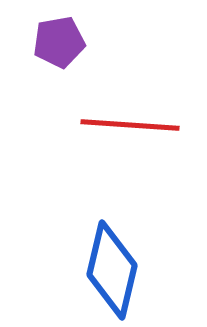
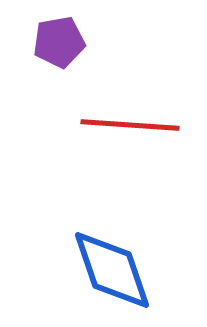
blue diamond: rotated 32 degrees counterclockwise
